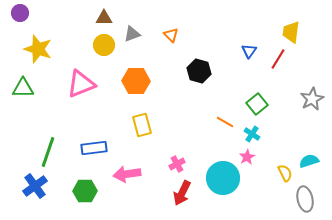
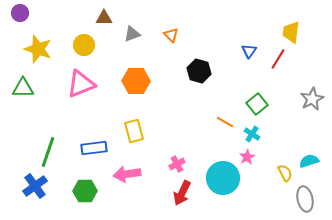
yellow circle: moved 20 px left
yellow rectangle: moved 8 px left, 6 px down
